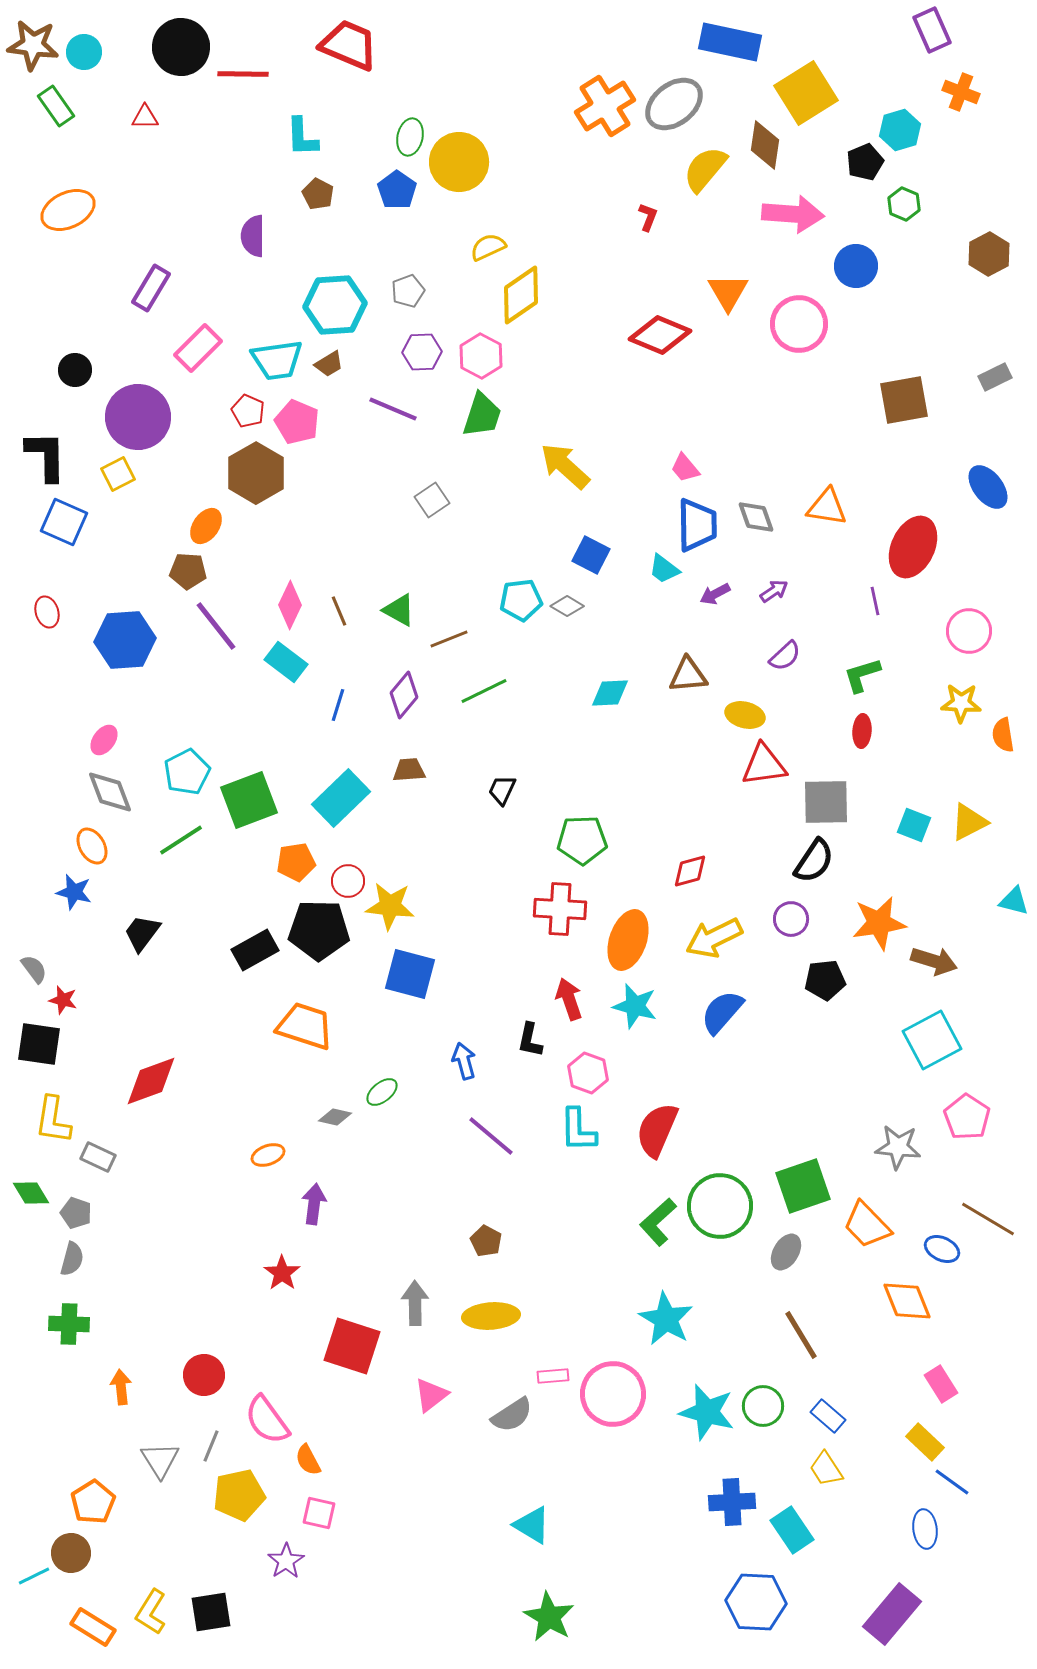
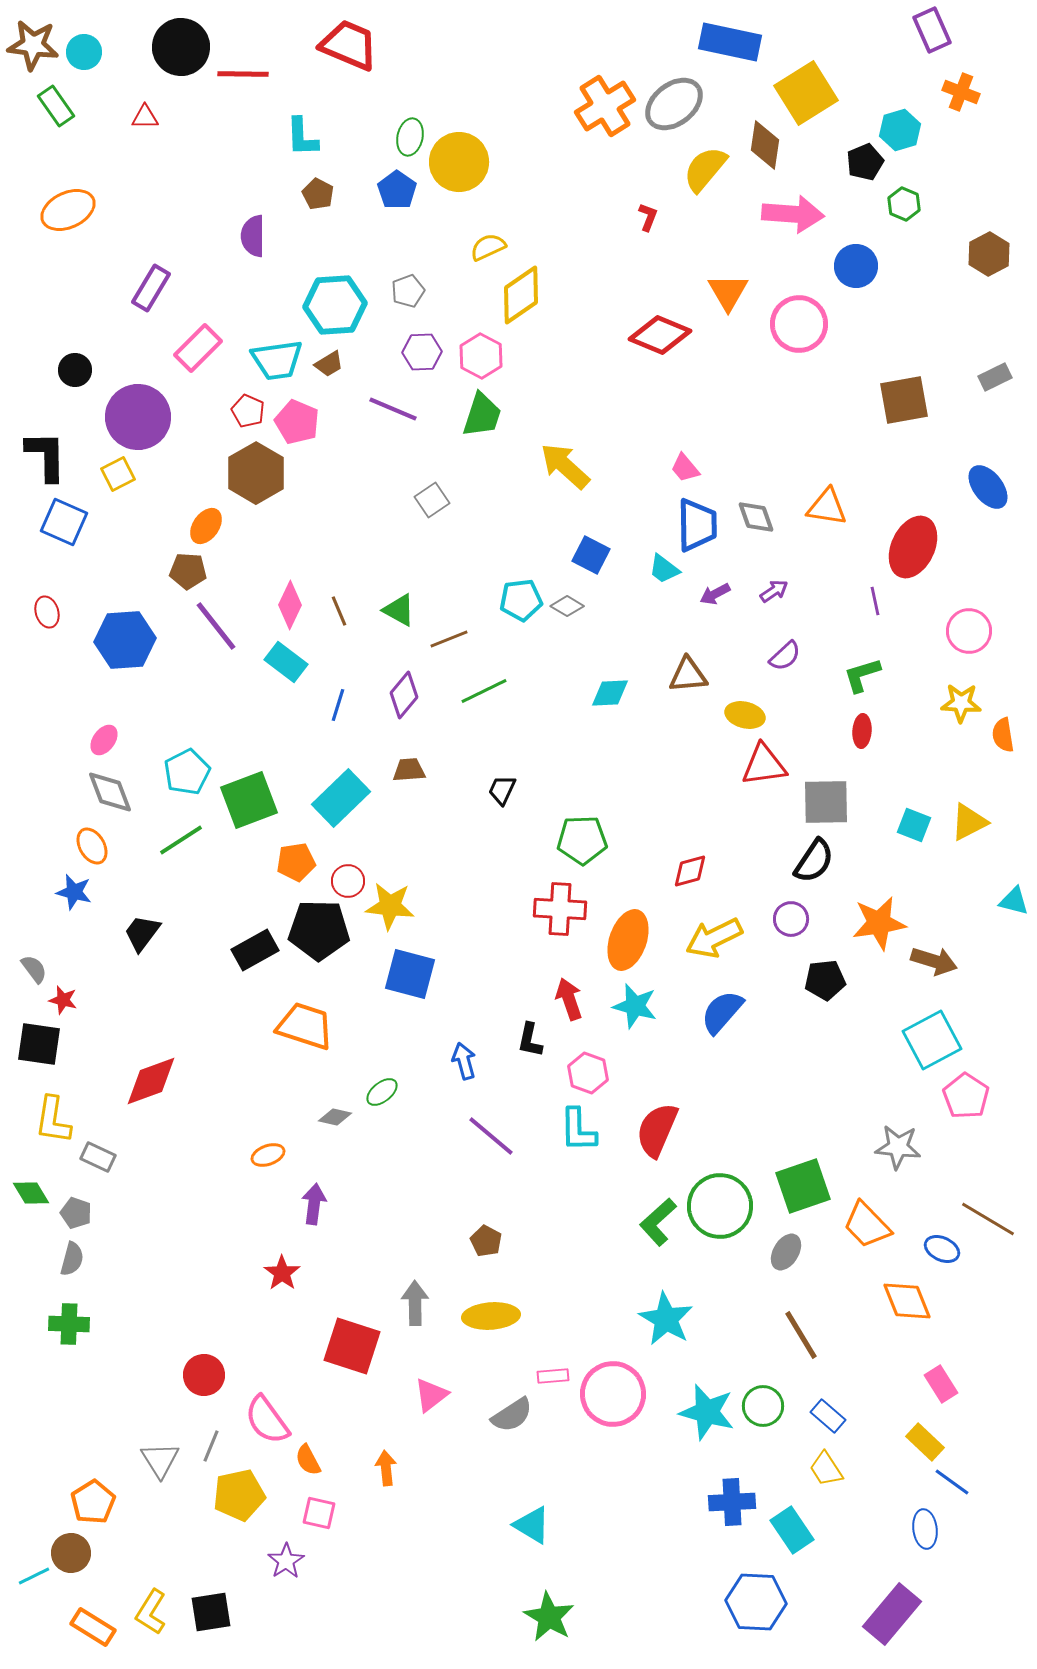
pink pentagon at (967, 1117): moved 1 px left, 21 px up
orange arrow at (121, 1387): moved 265 px right, 81 px down
